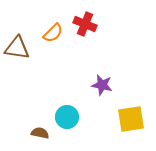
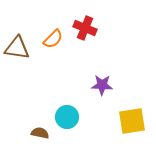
red cross: moved 4 px down
orange semicircle: moved 6 px down
purple star: rotated 10 degrees counterclockwise
yellow square: moved 1 px right, 2 px down
